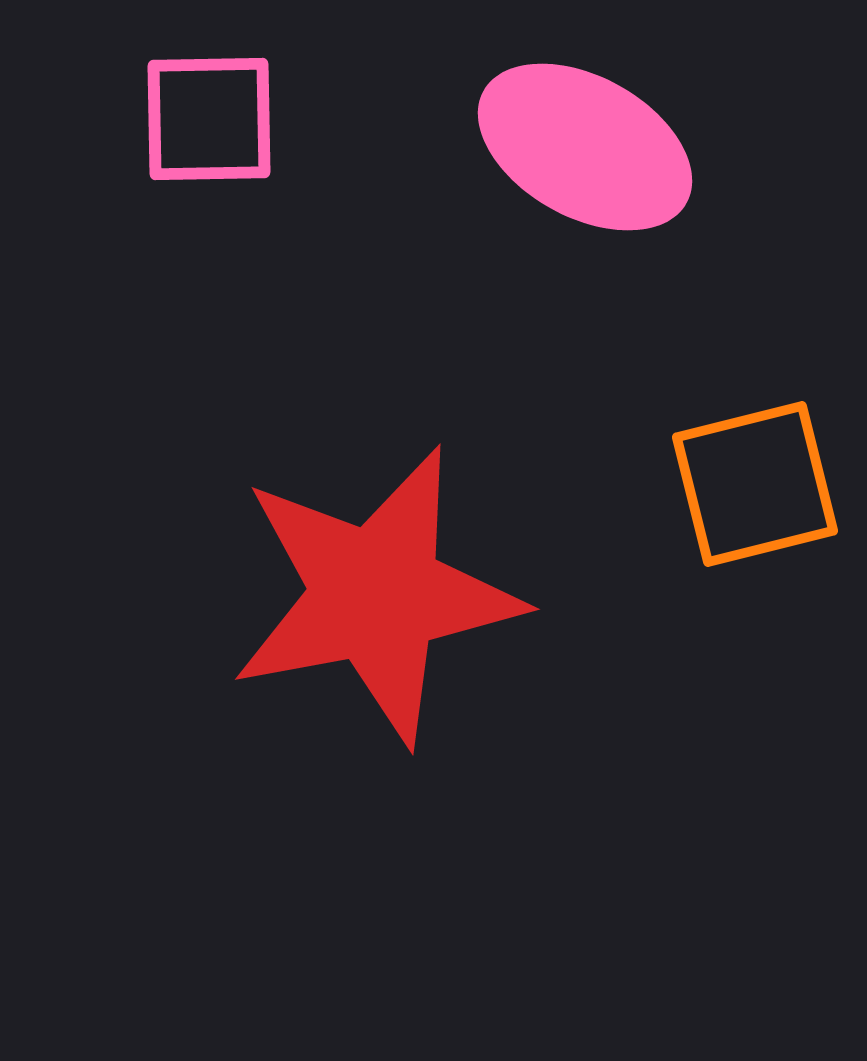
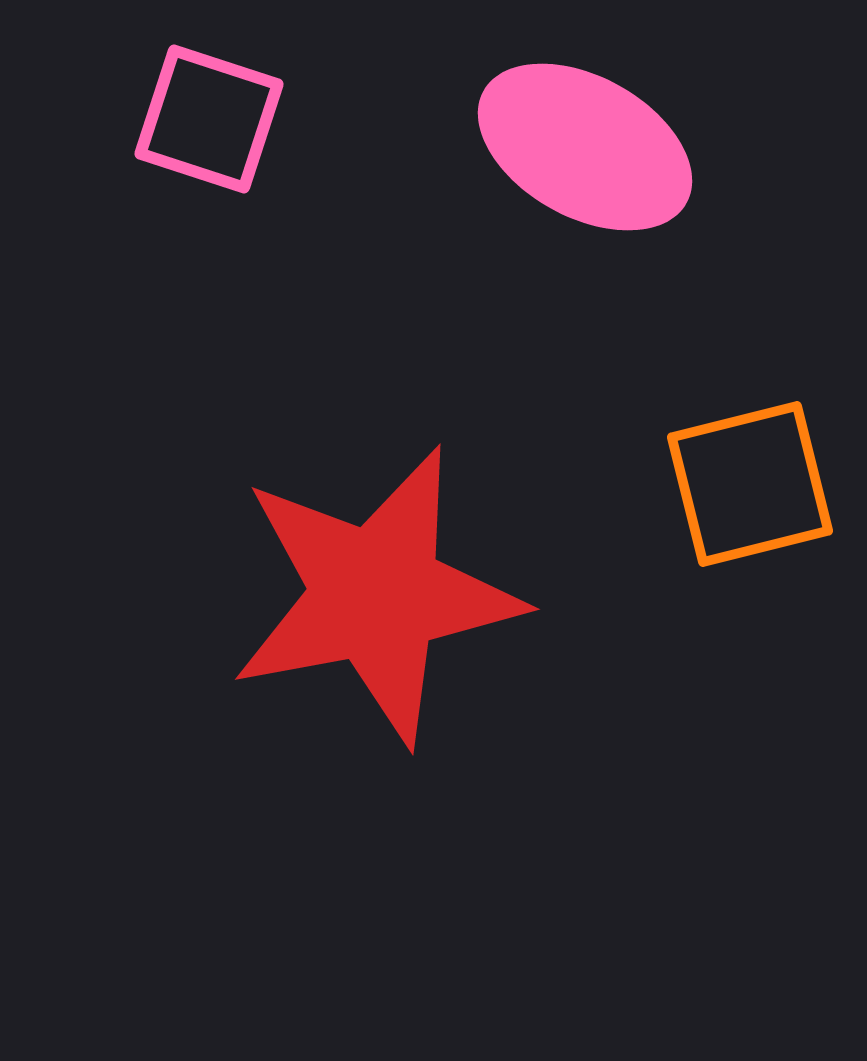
pink square: rotated 19 degrees clockwise
orange square: moved 5 px left
